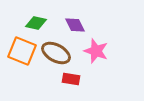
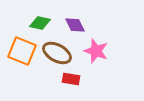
green diamond: moved 4 px right
brown ellipse: moved 1 px right
